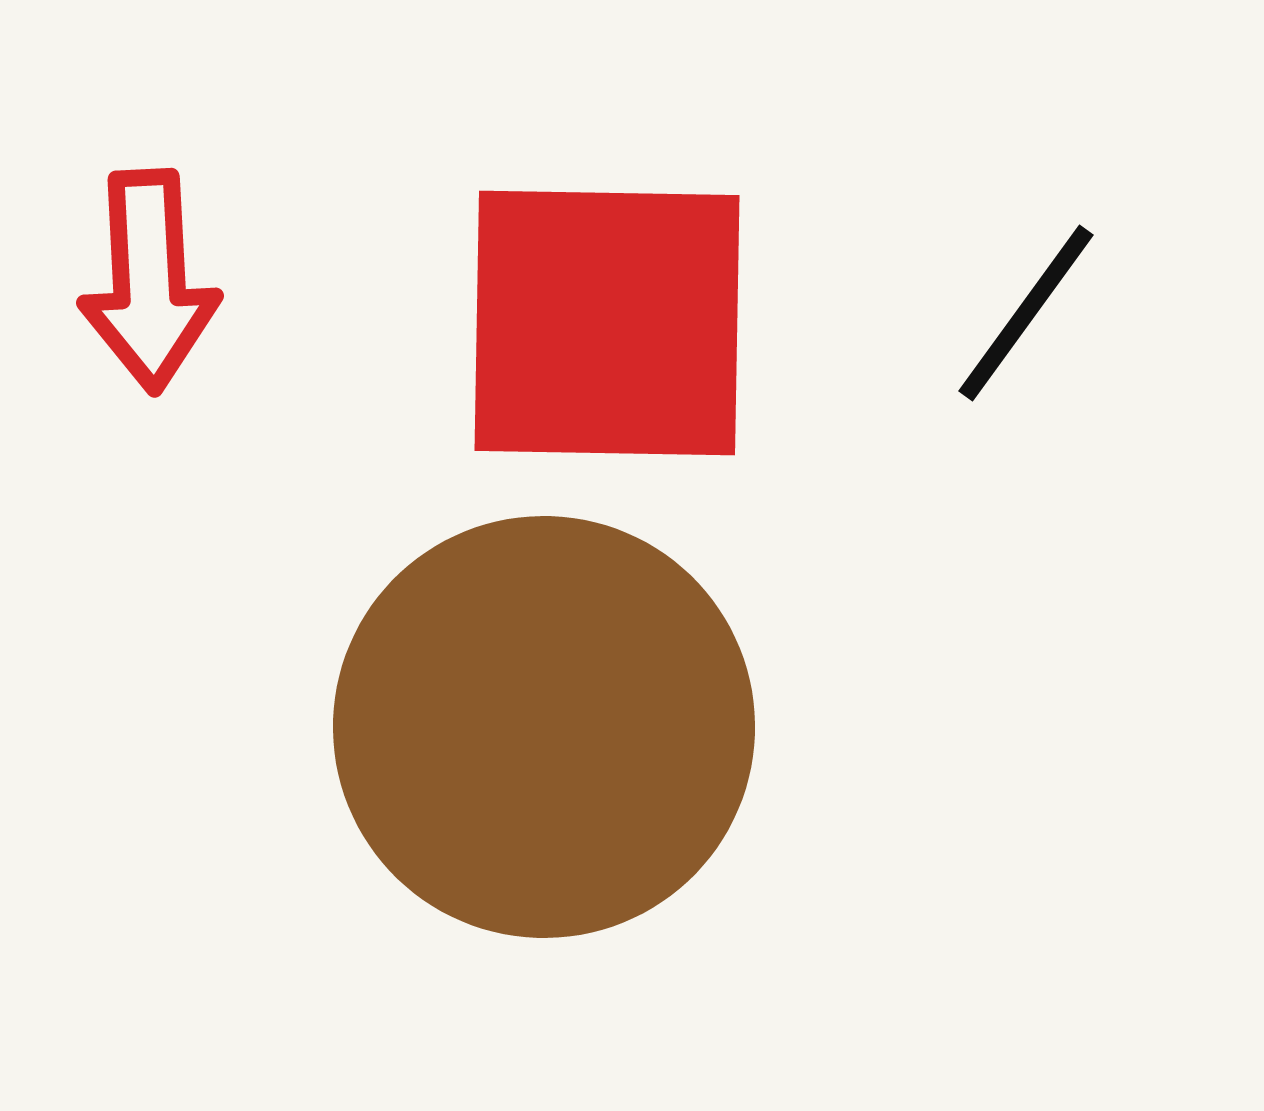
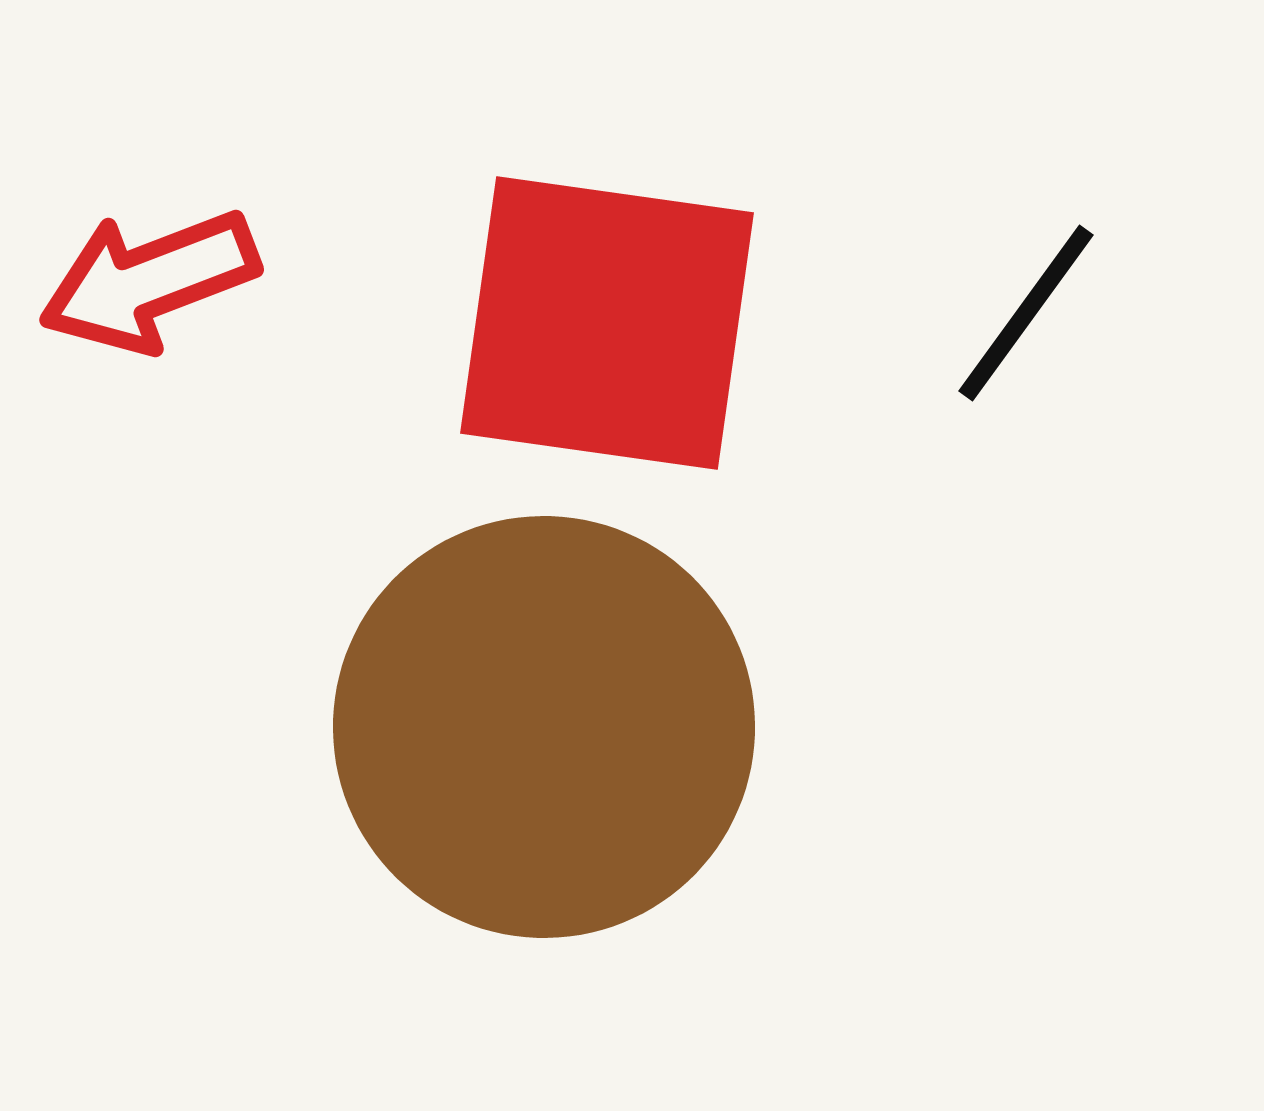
red arrow: rotated 72 degrees clockwise
red square: rotated 7 degrees clockwise
